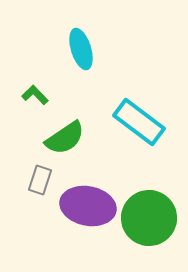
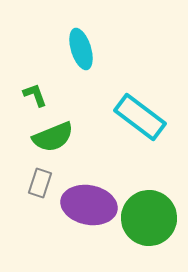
green L-shape: rotated 24 degrees clockwise
cyan rectangle: moved 1 px right, 5 px up
green semicircle: moved 12 px left, 1 px up; rotated 12 degrees clockwise
gray rectangle: moved 3 px down
purple ellipse: moved 1 px right, 1 px up
